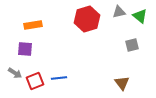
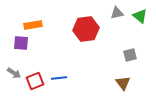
gray triangle: moved 2 px left, 1 px down
red hexagon: moved 1 px left, 10 px down; rotated 10 degrees clockwise
gray square: moved 2 px left, 10 px down
purple square: moved 4 px left, 6 px up
gray arrow: moved 1 px left
brown triangle: moved 1 px right
